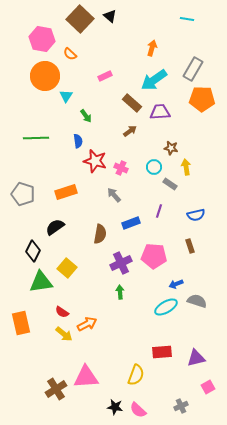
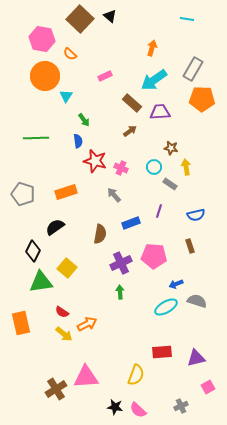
green arrow at (86, 116): moved 2 px left, 4 px down
